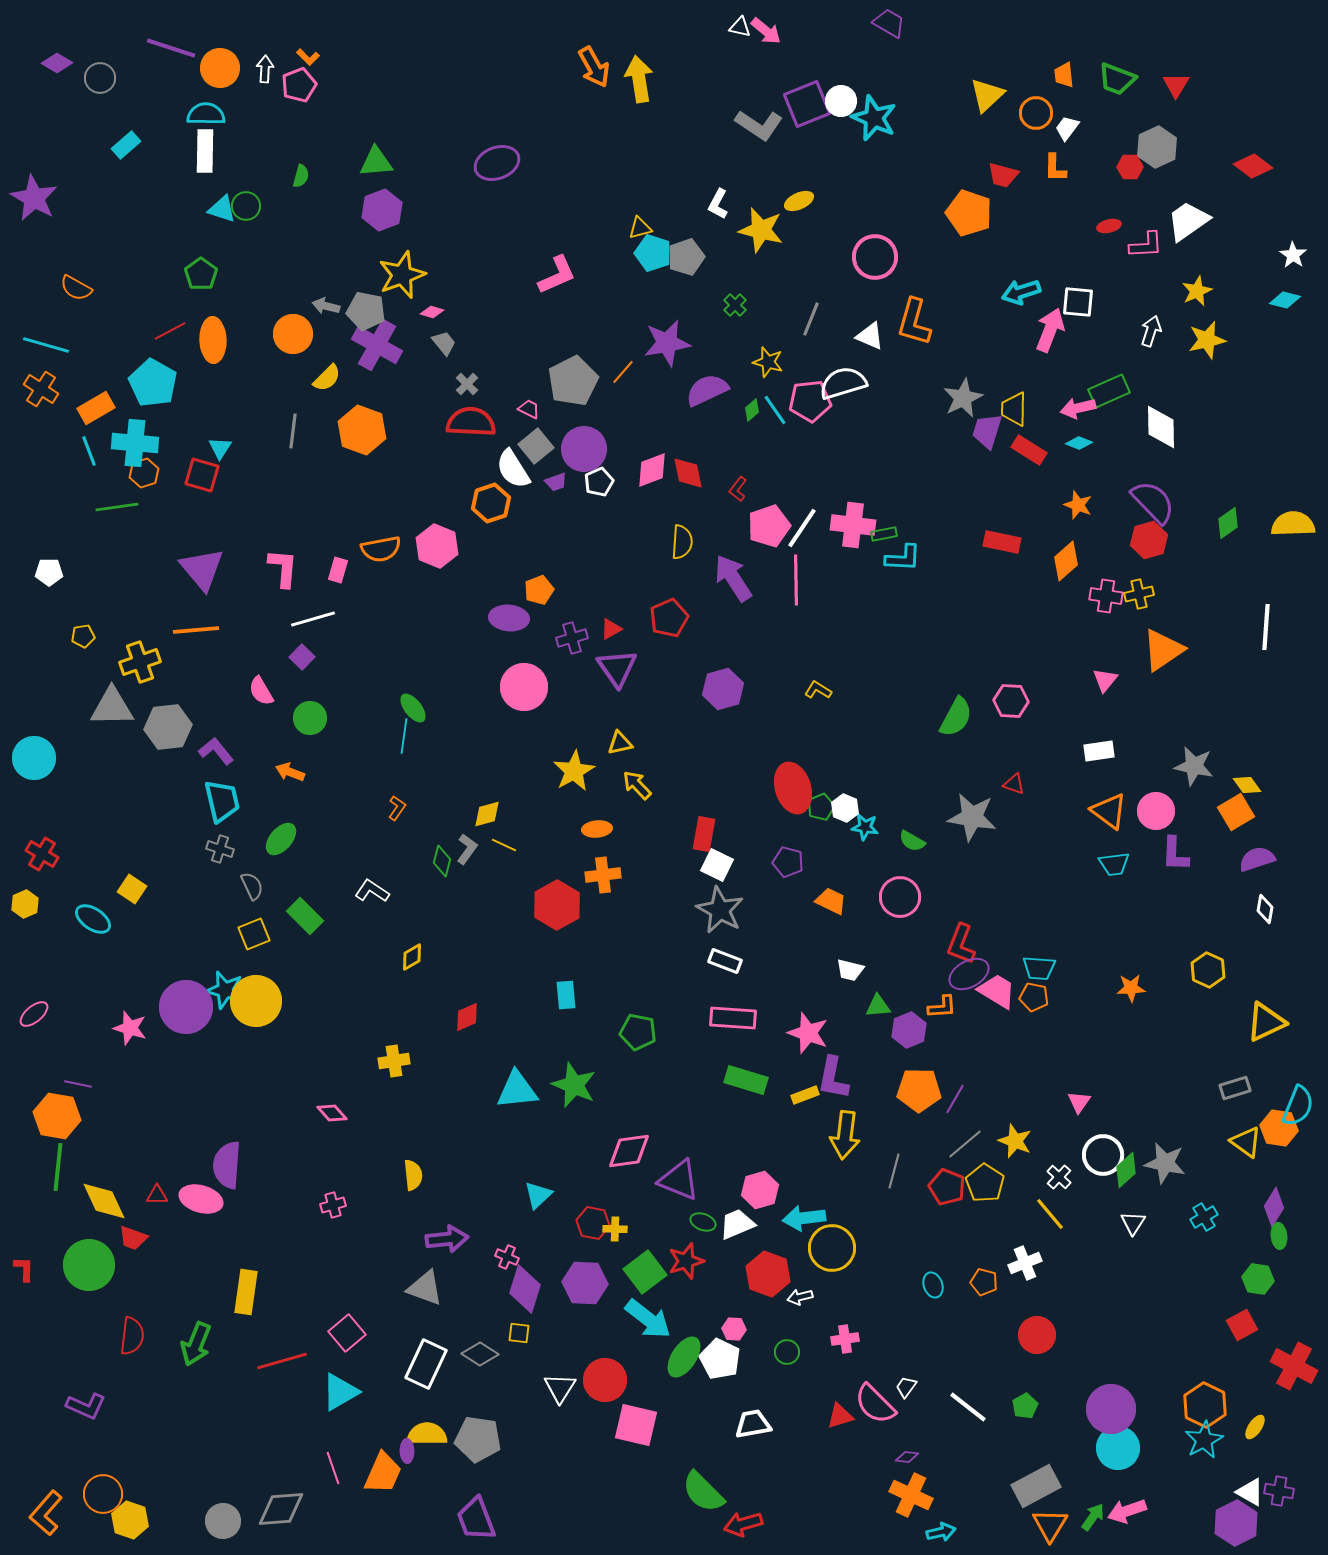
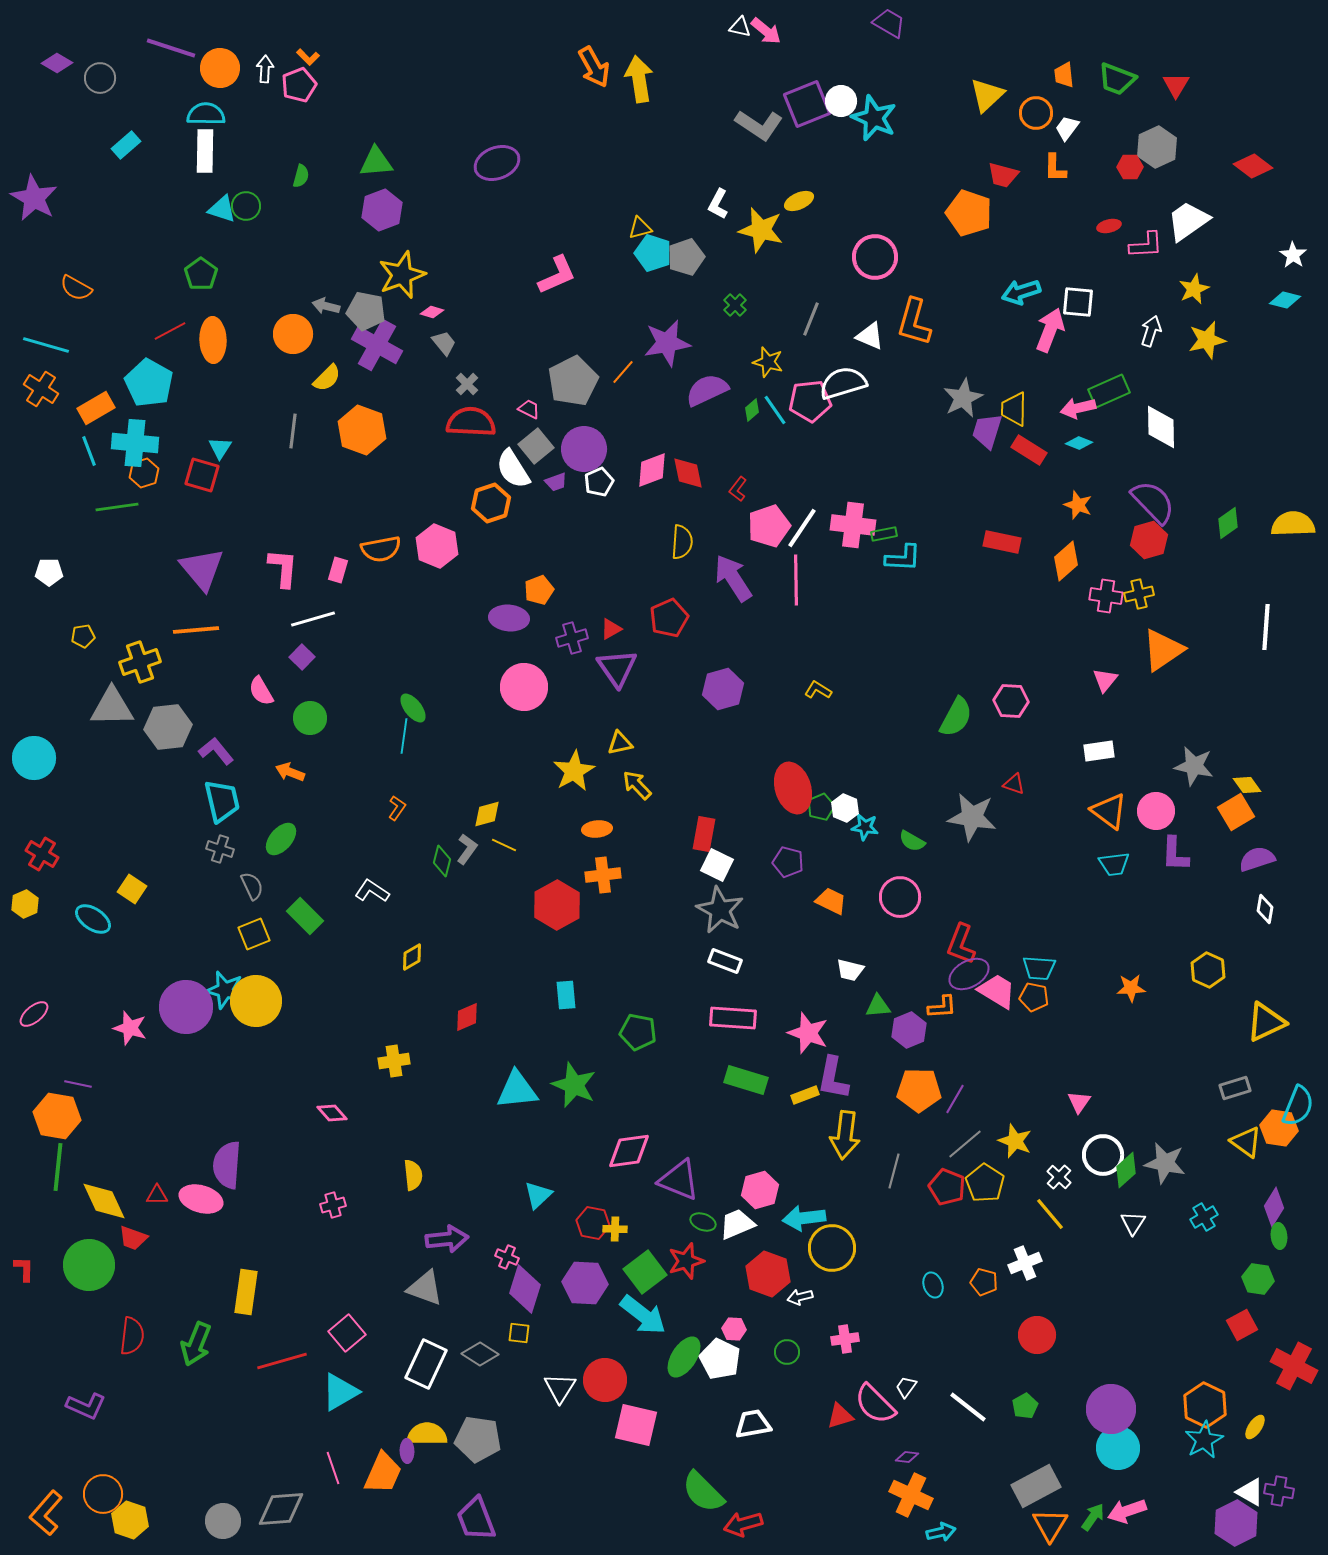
yellow star at (1197, 291): moved 3 px left, 2 px up
cyan pentagon at (153, 383): moved 4 px left
cyan arrow at (648, 1319): moved 5 px left, 4 px up
